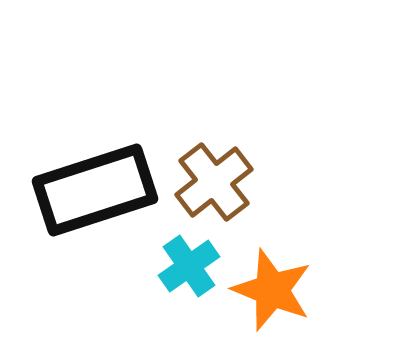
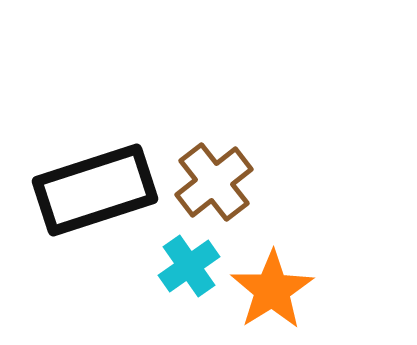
orange star: rotated 18 degrees clockwise
